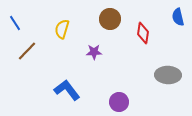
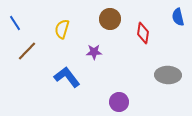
blue L-shape: moved 13 px up
